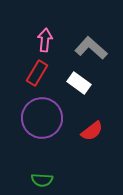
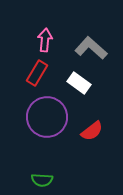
purple circle: moved 5 px right, 1 px up
